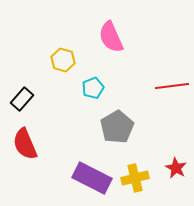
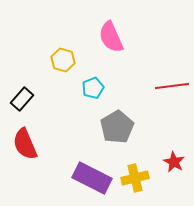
red star: moved 2 px left, 6 px up
